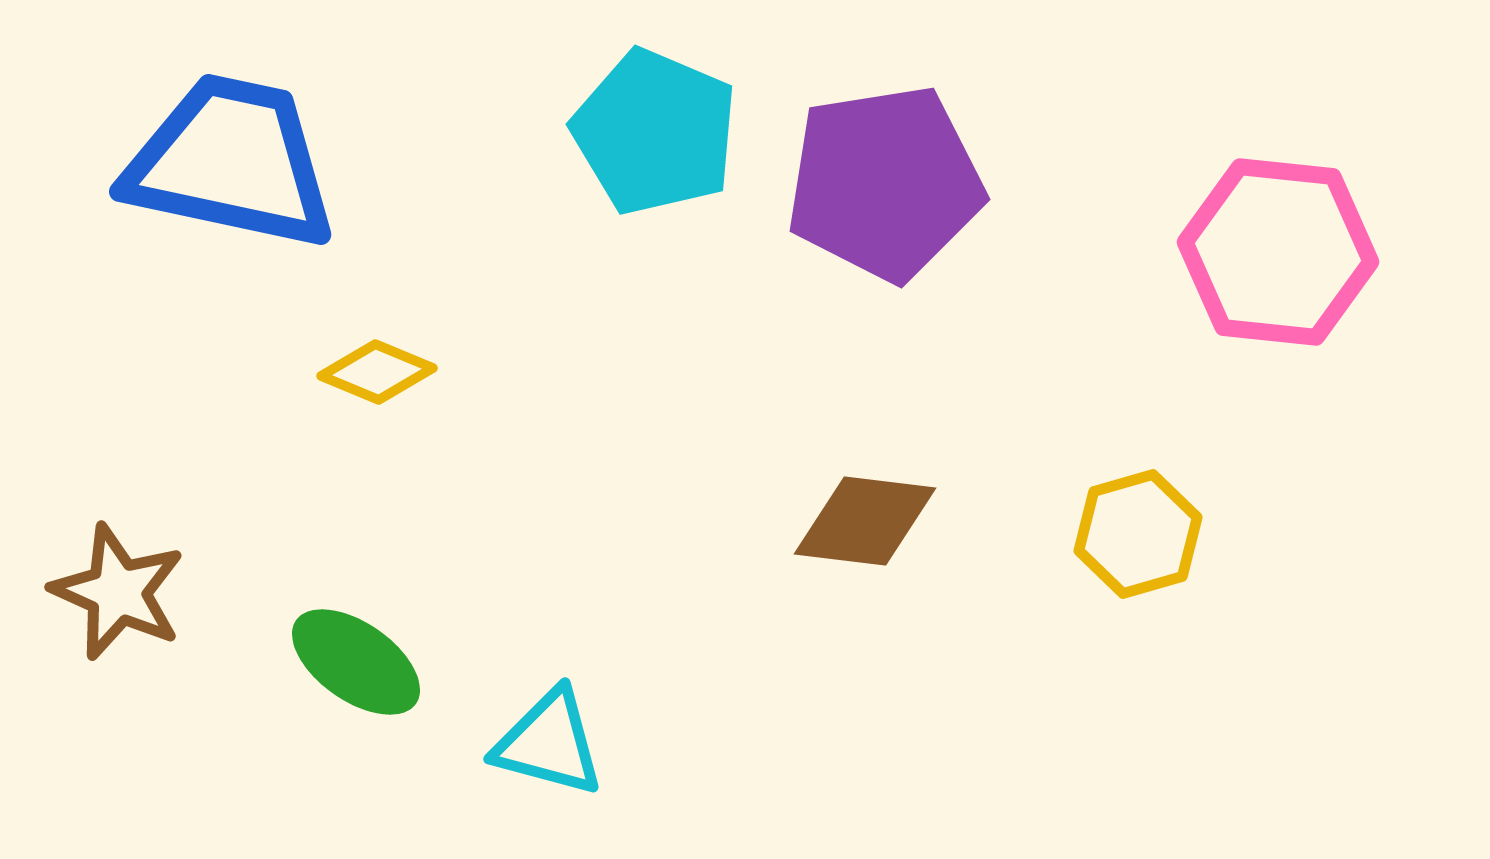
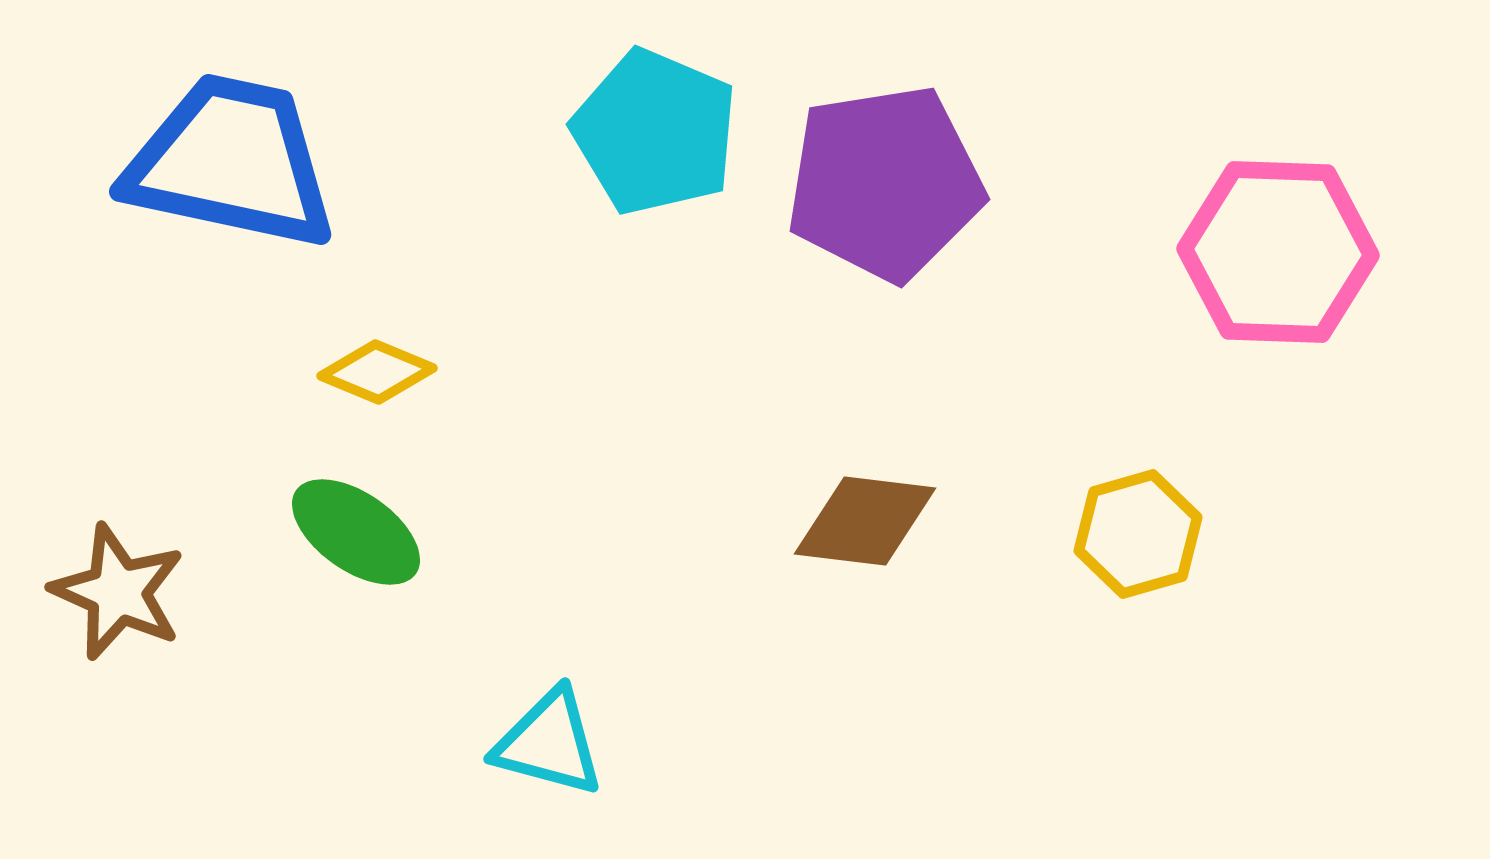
pink hexagon: rotated 4 degrees counterclockwise
green ellipse: moved 130 px up
